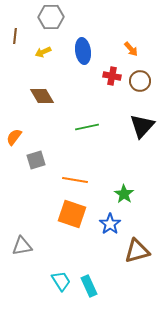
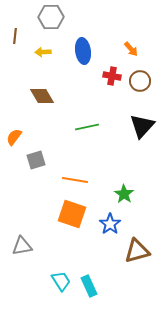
yellow arrow: rotated 21 degrees clockwise
